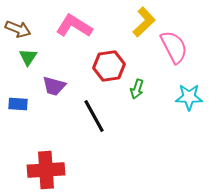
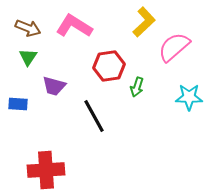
brown arrow: moved 10 px right, 1 px up
pink semicircle: rotated 104 degrees counterclockwise
green arrow: moved 2 px up
